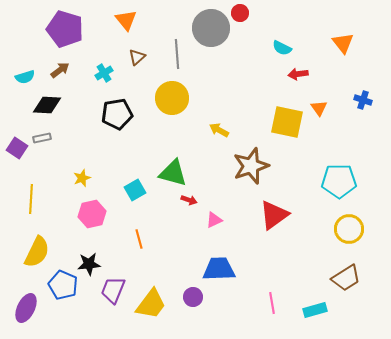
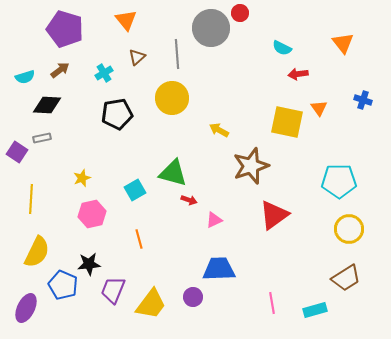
purple square at (17, 148): moved 4 px down
